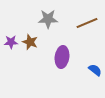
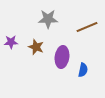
brown line: moved 4 px down
brown star: moved 6 px right, 5 px down
blue semicircle: moved 12 px left; rotated 64 degrees clockwise
